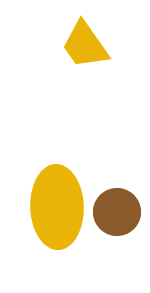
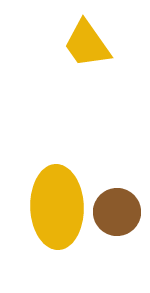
yellow trapezoid: moved 2 px right, 1 px up
